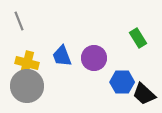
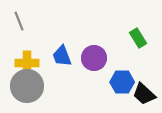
yellow cross: rotated 15 degrees counterclockwise
